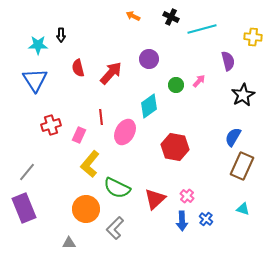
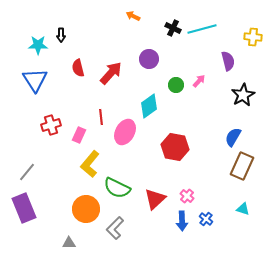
black cross: moved 2 px right, 11 px down
